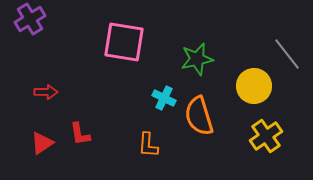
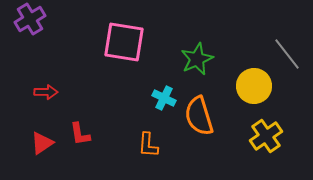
green star: rotated 12 degrees counterclockwise
